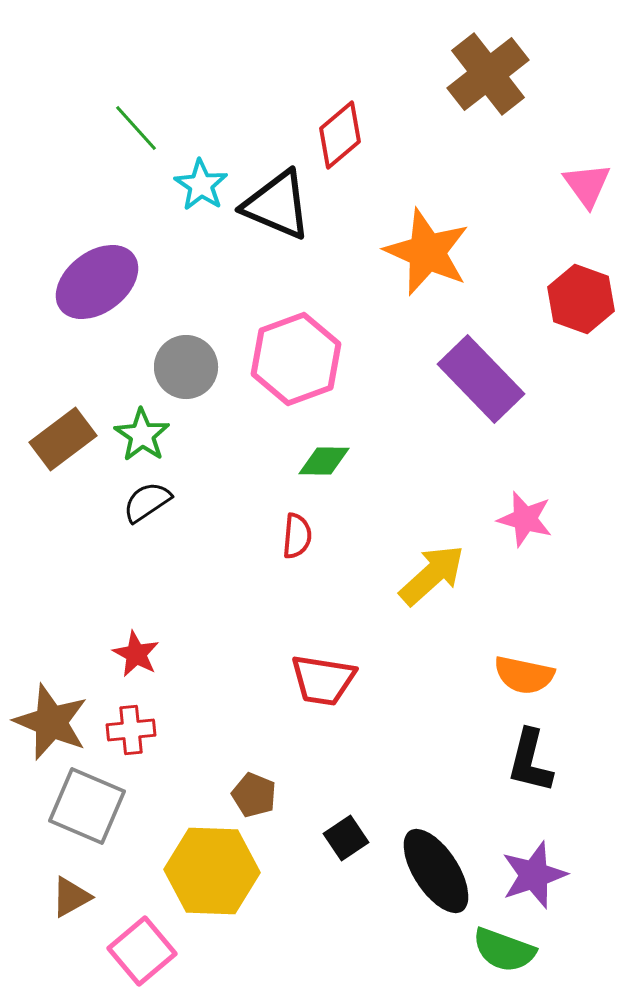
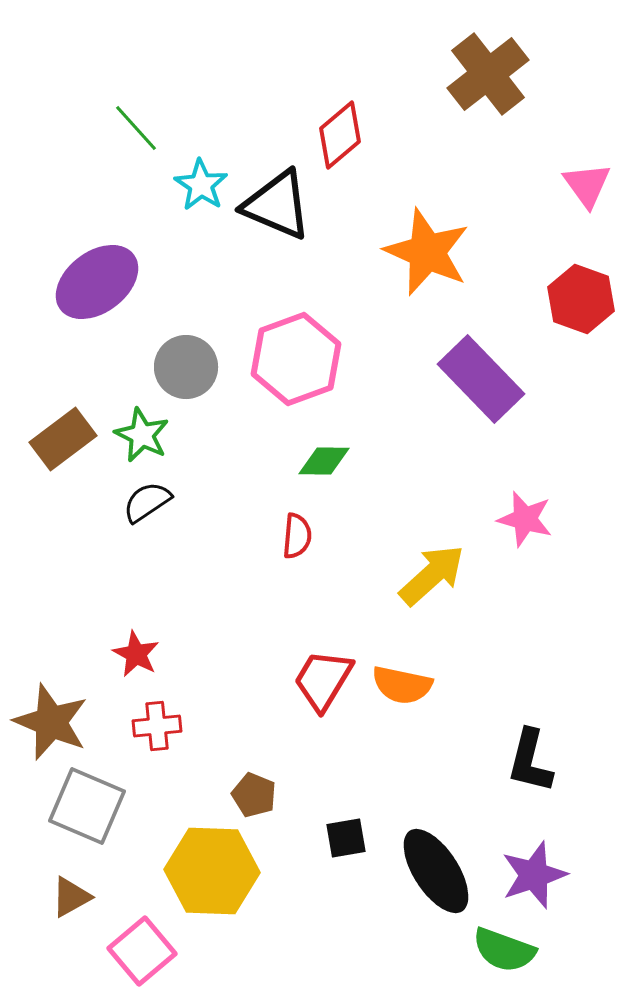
green star: rotated 8 degrees counterclockwise
orange semicircle: moved 122 px left, 10 px down
red trapezoid: rotated 112 degrees clockwise
red cross: moved 26 px right, 4 px up
black square: rotated 24 degrees clockwise
